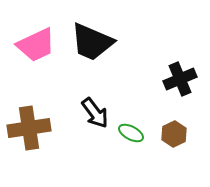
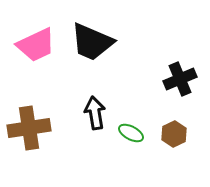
black arrow: rotated 152 degrees counterclockwise
